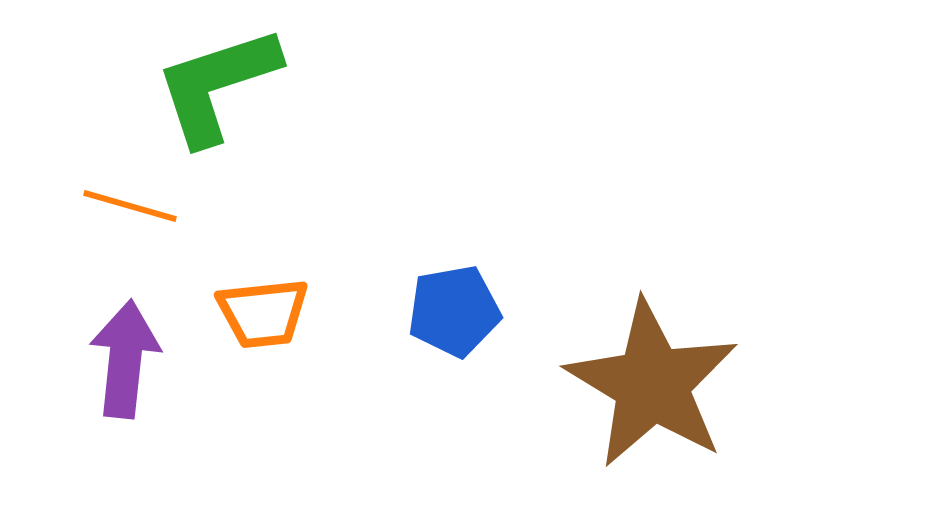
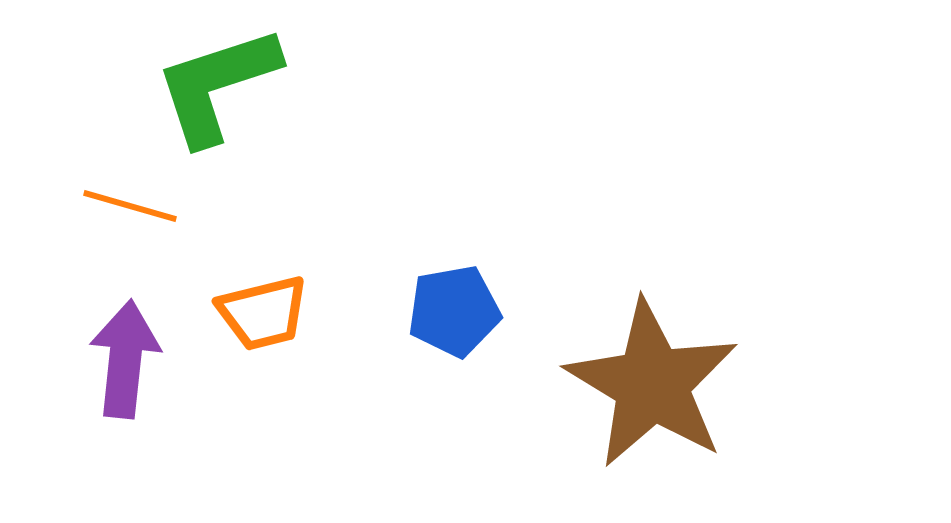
orange trapezoid: rotated 8 degrees counterclockwise
